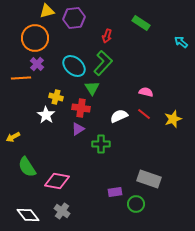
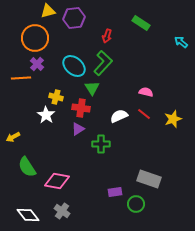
yellow triangle: moved 1 px right
